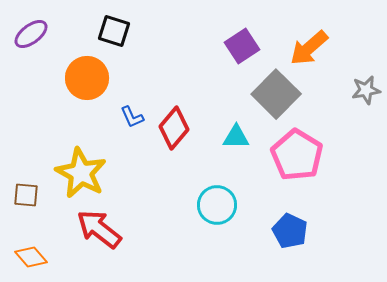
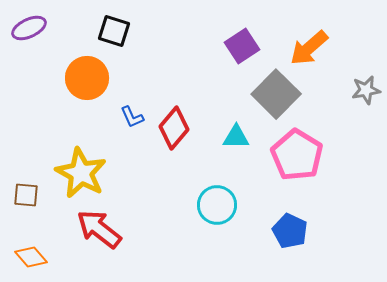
purple ellipse: moved 2 px left, 6 px up; rotated 12 degrees clockwise
